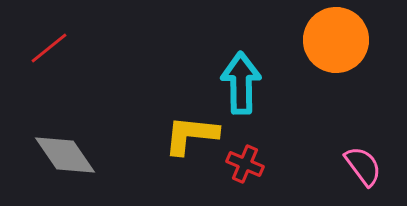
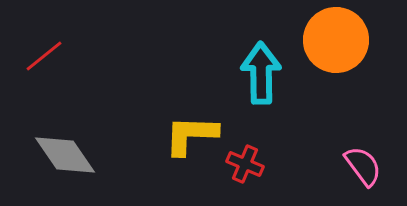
red line: moved 5 px left, 8 px down
cyan arrow: moved 20 px right, 10 px up
yellow L-shape: rotated 4 degrees counterclockwise
